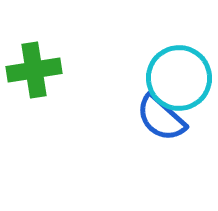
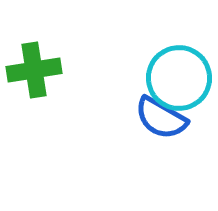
blue semicircle: rotated 12 degrees counterclockwise
